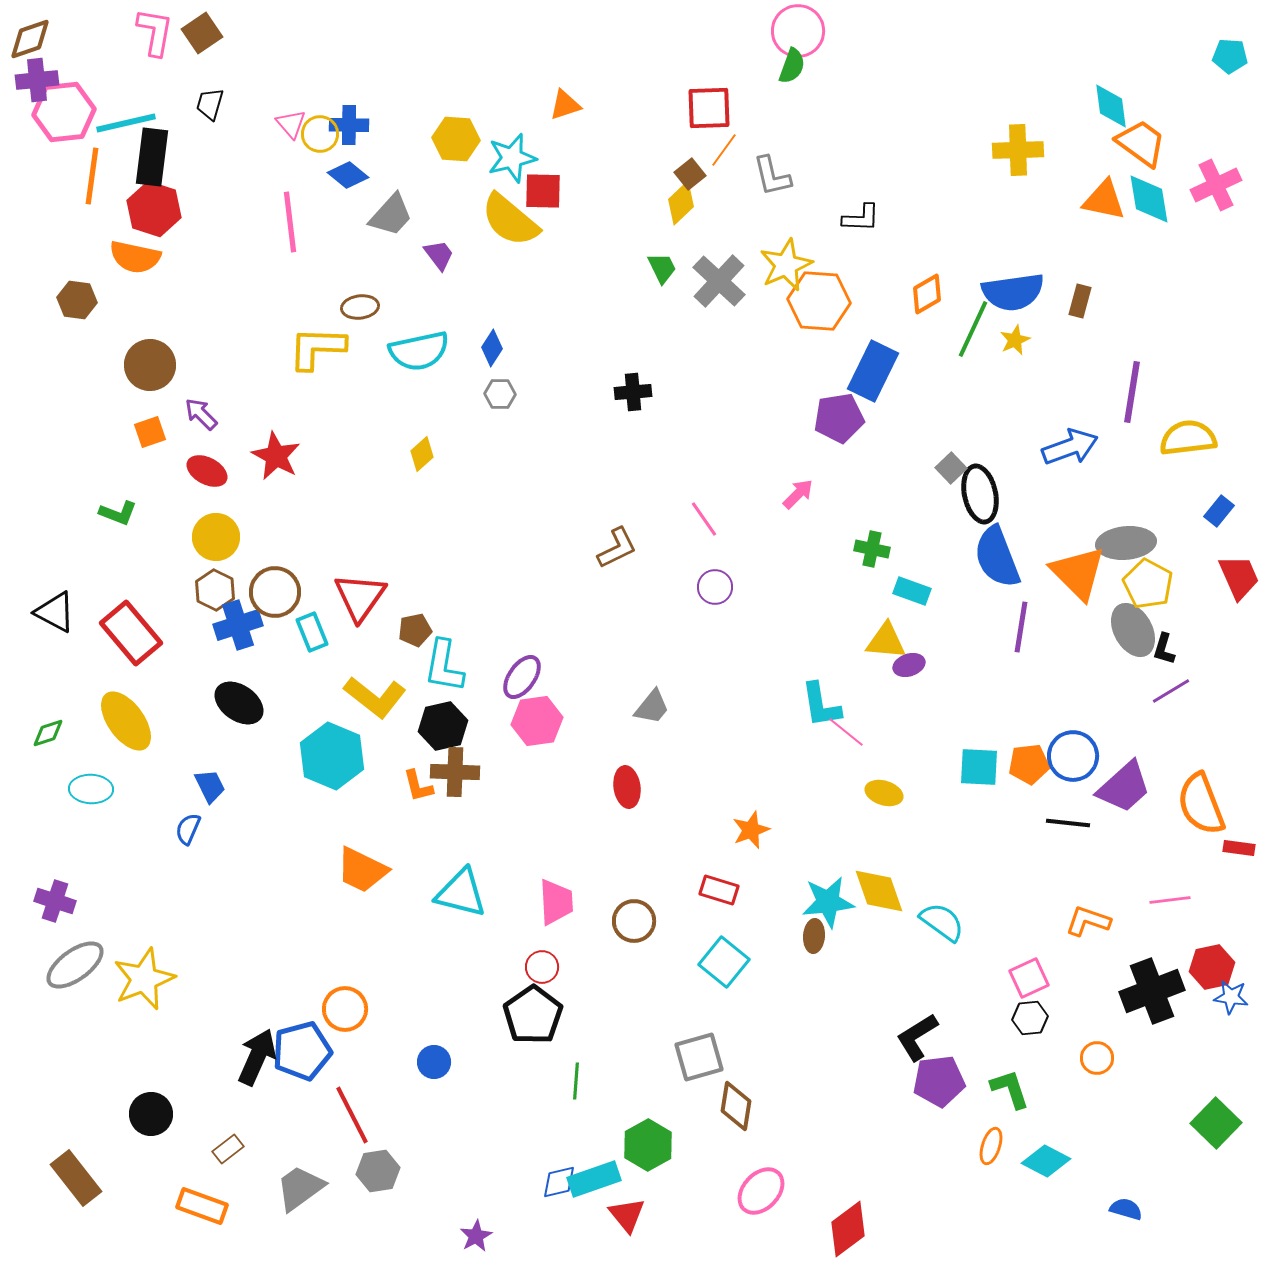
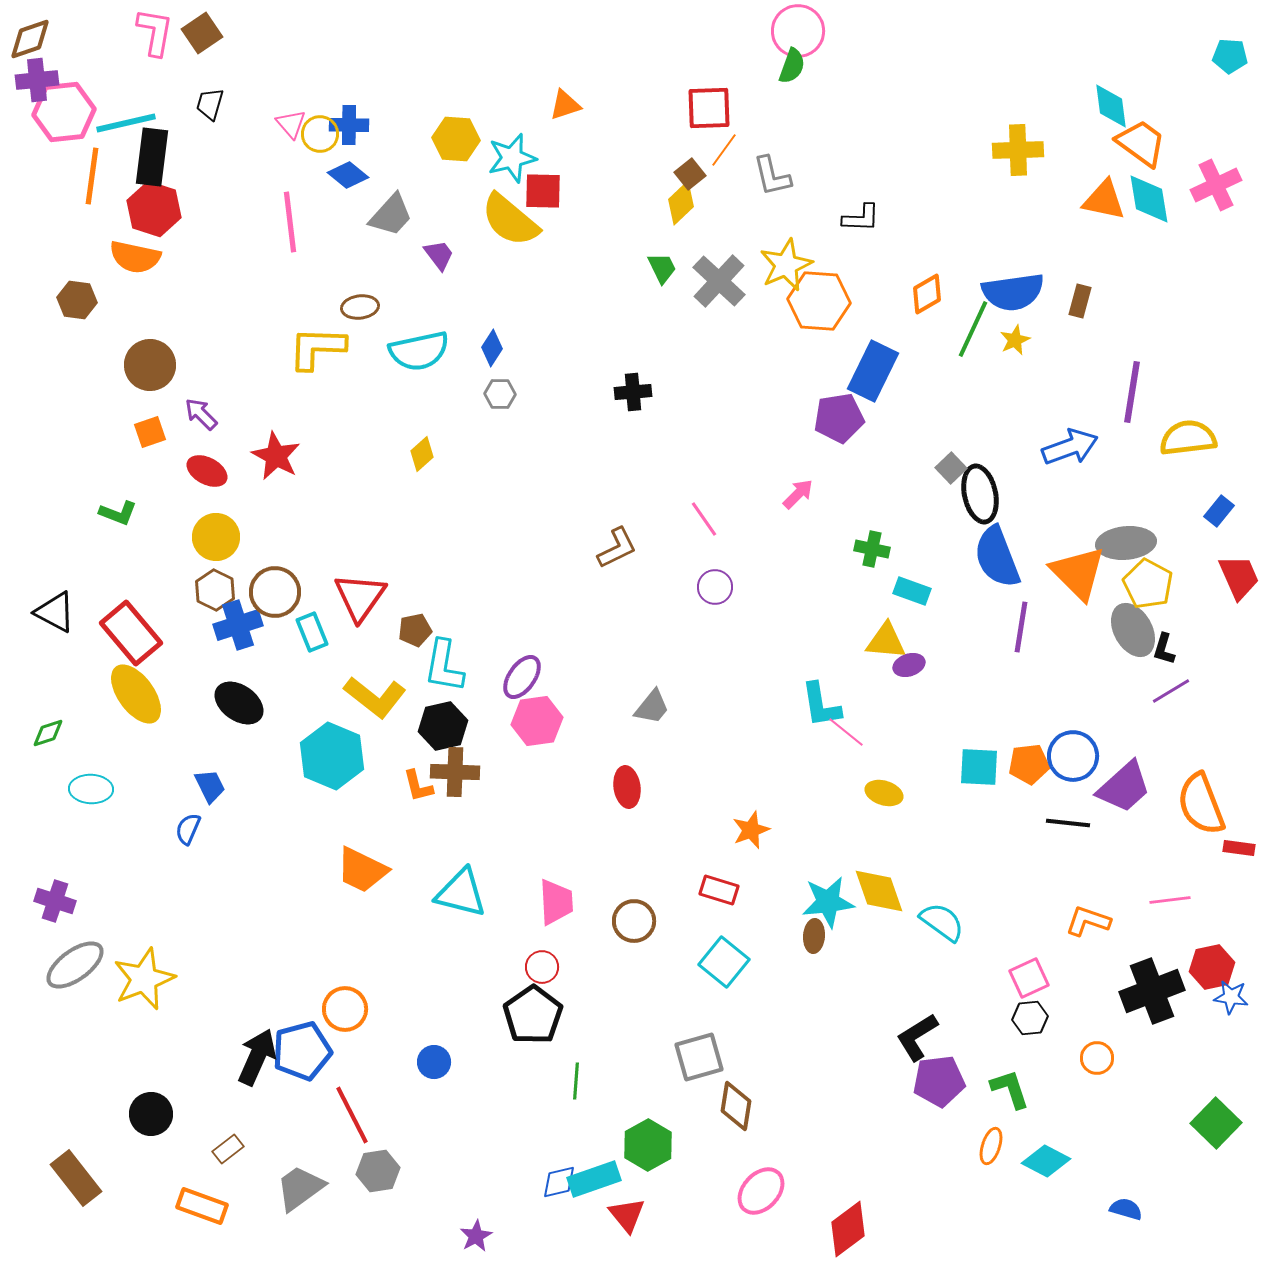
yellow ellipse at (126, 721): moved 10 px right, 27 px up
